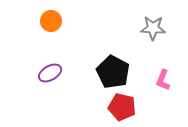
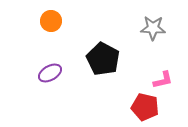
black pentagon: moved 10 px left, 13 px up
pink L-shape: rotated 125 degrees counterclockwise
red pentagon: moved 23 px right
